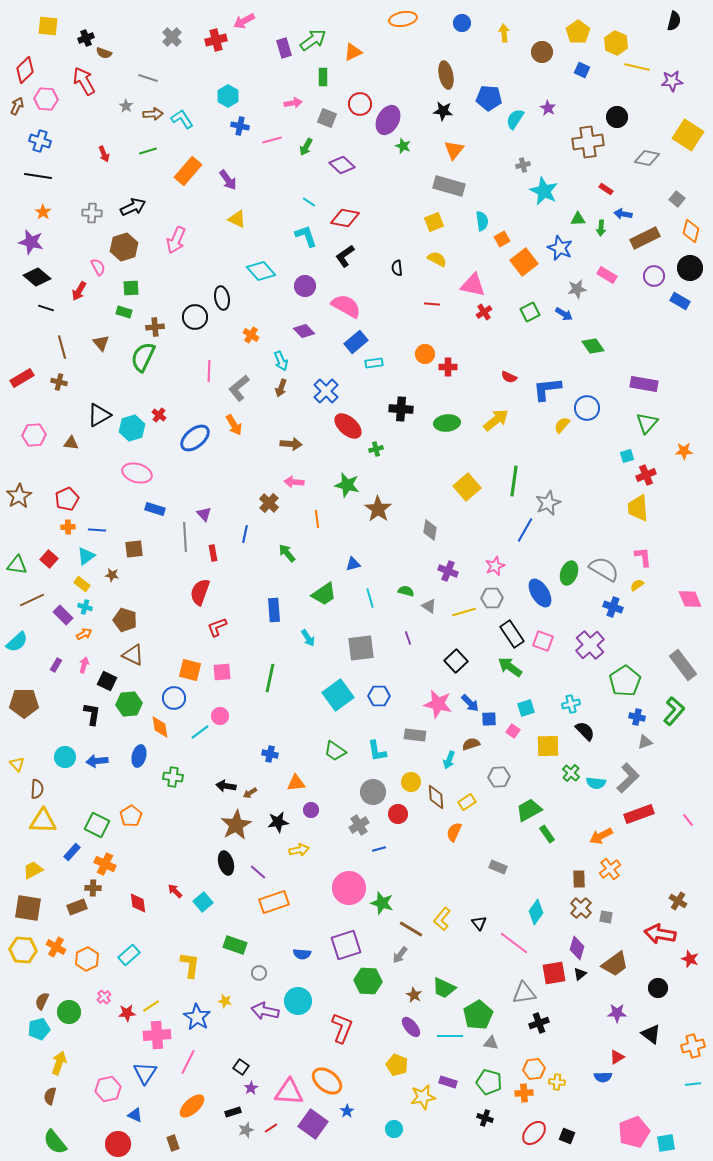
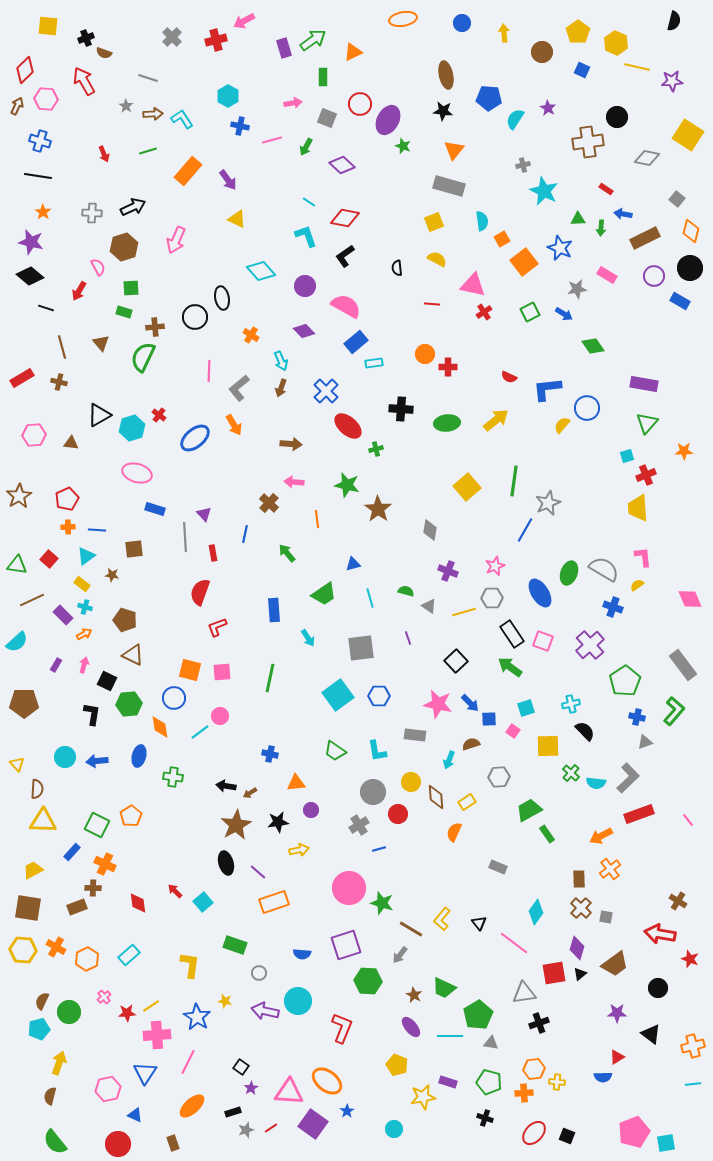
black diamond at (37, 277): moved 7 px left, 1 px up
